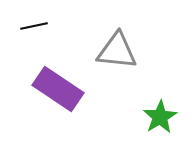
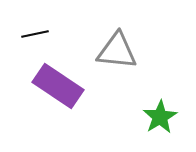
black line: moved 1 px right, 8 px down
purple rectangle: moved 3 px up
